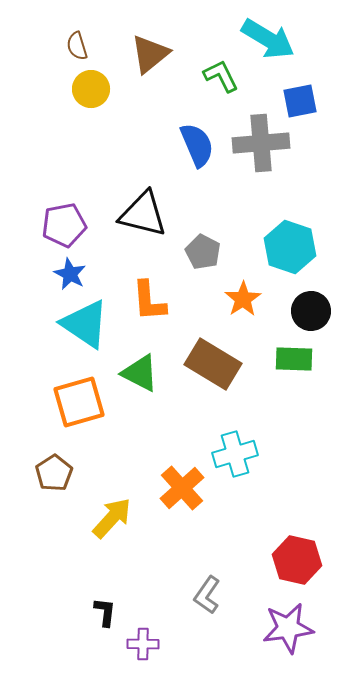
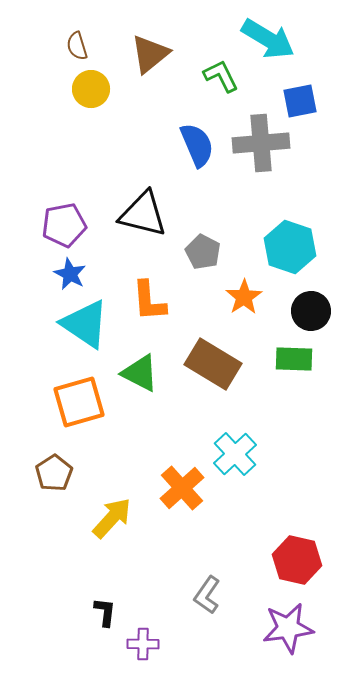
orange star: moved 1 px right, 2 px up
cyan cross: rotated 27 degrees counterclockwise
